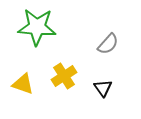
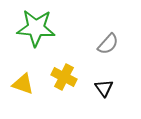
green star: moved 1 px left, 1 px down
yellow cross: moved 1 px down; rotated 30 degrees counterclockwise
black triangle: moved 1 px right
